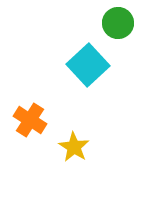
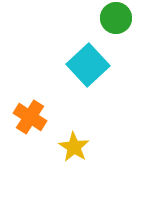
green circle: moved 2 px left, 5 px up
orange cross: moved 3 px up
